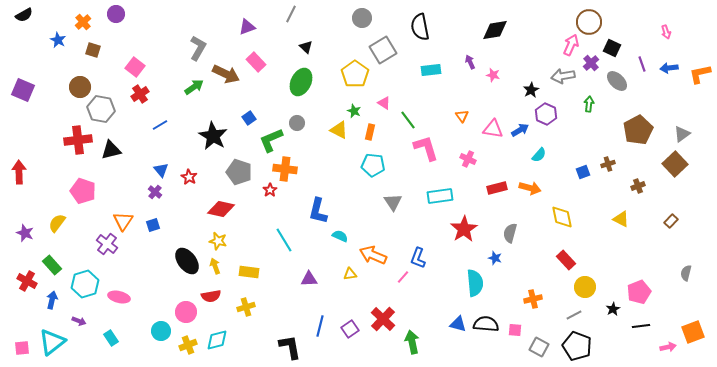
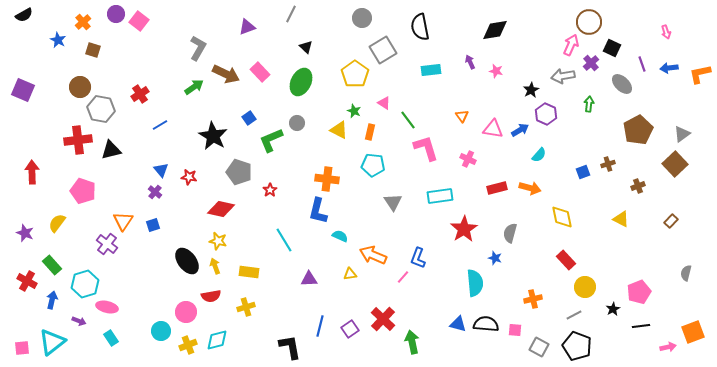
pink rectangle at (256, 62): moved 4 px right, 10 px down
pink square at (135, 67): moved 4 px right, 46 px up
pink star at (493, 75): moved 3 px right, 4 px up
gray ellipse at (617, 81): moved 5 px right, 3 px down
orange cross at (285, 169): moved 42 px right, 10 px down
red arrow at (19, 172): moved 13 px right
red star at (189, 177): rotated 21 degrees counterclockwise
pink ellipse at (119, 297): moved 12 px left, 10 px down
